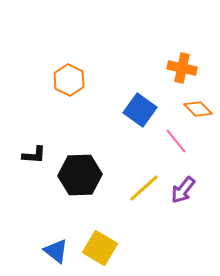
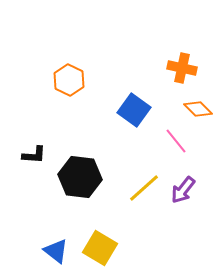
blue square: moved 6 px left
black hexagon: moved 2 px down; rotated 9 degrees clockwise
